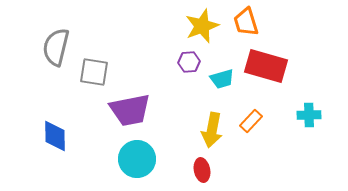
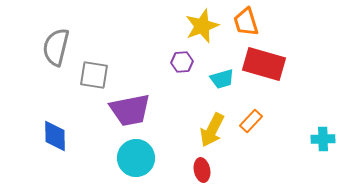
purple hexagon: moved 7 px left
red rectangle: moved 2 px left, 2 px up
gray square: moved 3 px down
cyan cross: moved 14 px right, 24 px down
yellow arrow: rotated 16 degrees clockwise
cyan circle: moved 1 px left, 1 px up
